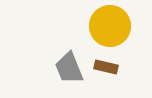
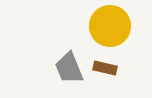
brown rectangle: moved 1 px left, 1 px down
